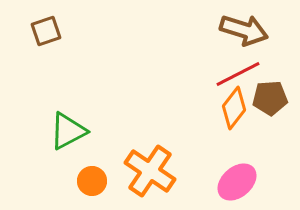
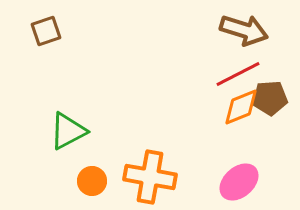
orange diamond: moved 7 px right, 1 px up; rotated 30 degrees clockwise
orange cross: moved 6 px down; rotated 24 degrees counterclockwise
pink ellipse: moved 2 px right
